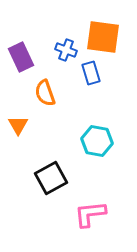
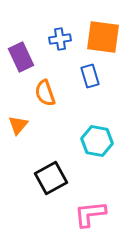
blue cross: moved 6 px left, 11 px up; rotated 30 degrees counterclockwise
blue rectangle: moved 1 px left, 3 px down
orange triangle: rotated 10 degrees clockwise
